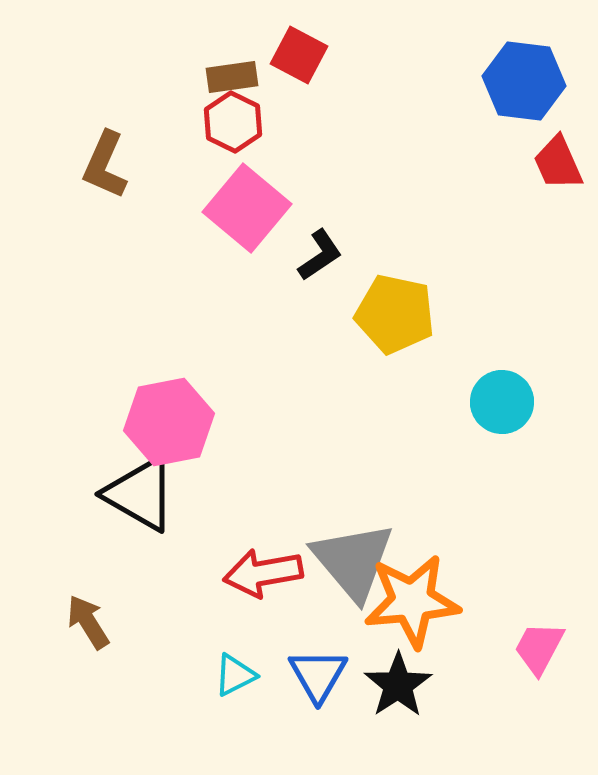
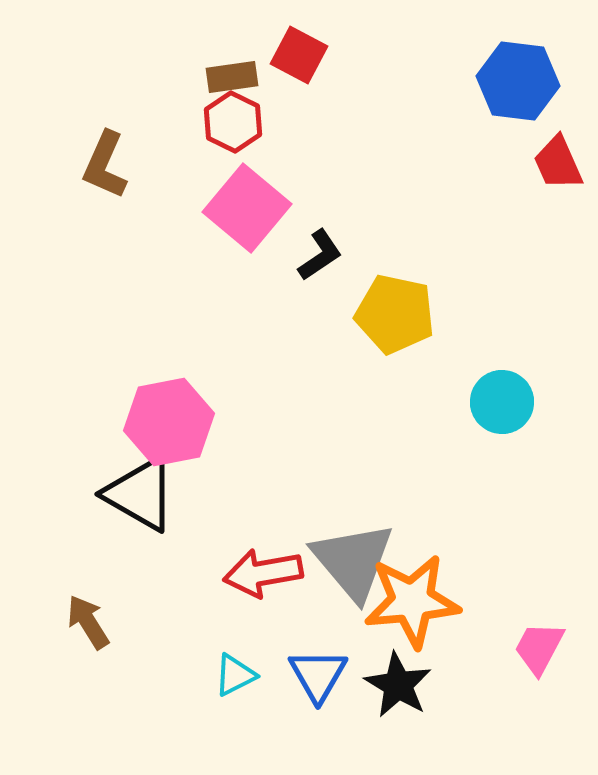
blue hexagon: moved 6 px left
black star: rotated 8 degrees counterclockwise
